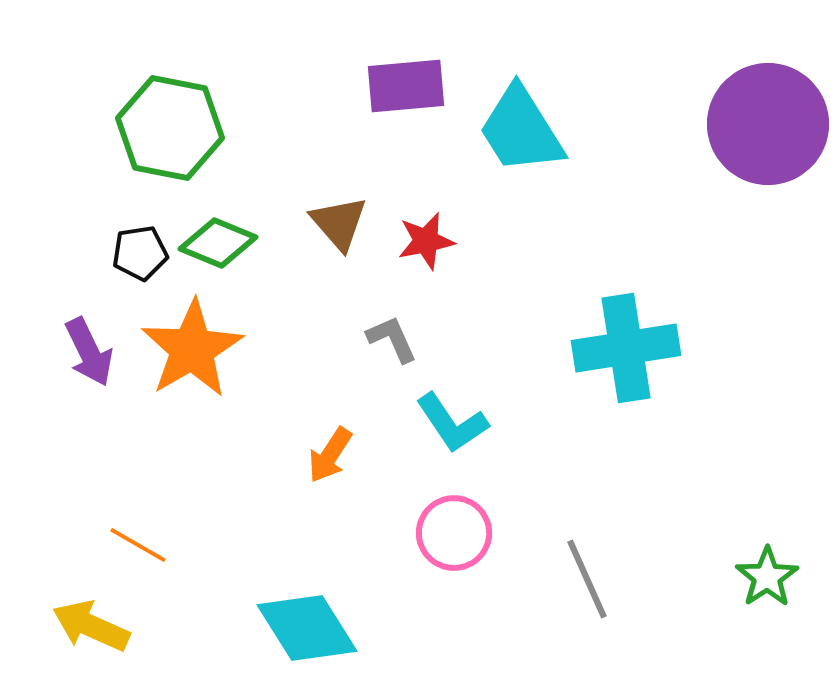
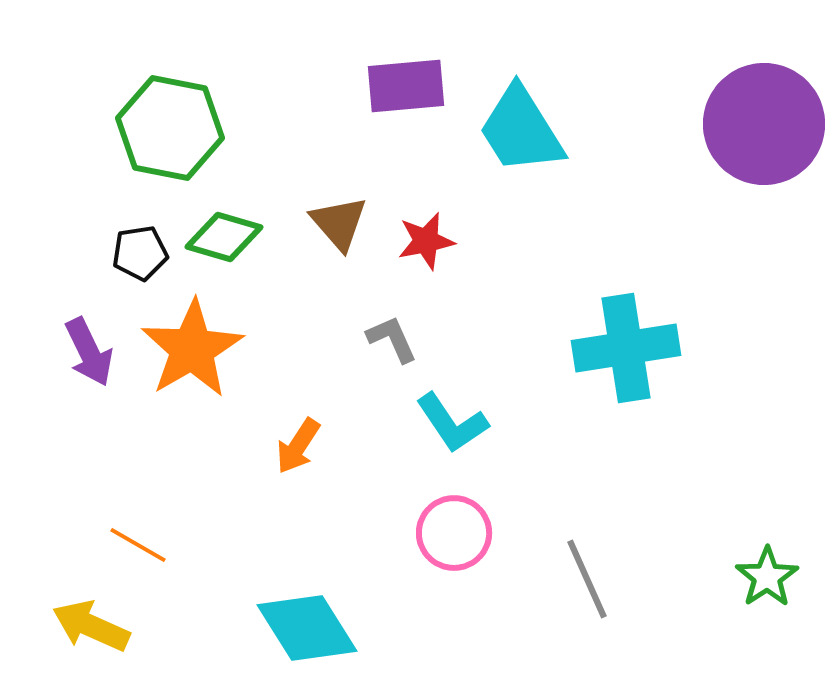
purple circle: moved 4 px left
green diamond: moved 6 px right, 6 px up; rotated 6 degrees counterclockwise
orange arrow: moved 32 px left, 9 px up
